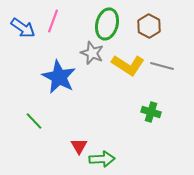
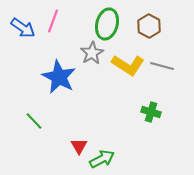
gray star: rotated 20 degrees clockwise
green arrow: rotated 25 degrees counterclockwise
